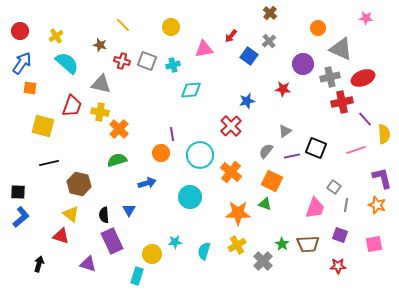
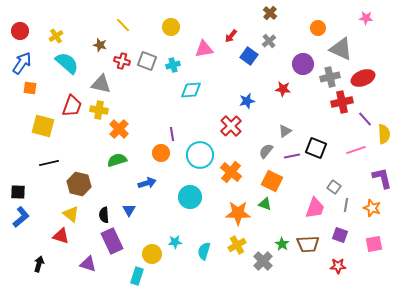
yellow cross at (100, 112): moved 1 px left, 2 px up
orange star at (377, 205): moved 5 px left, 3 px down
